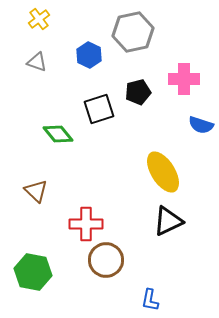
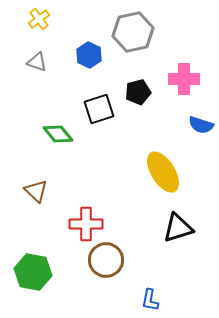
black triangle: moved 10 px right, 7 px down; rotated 8 degrees clockwise
